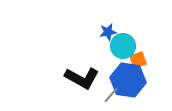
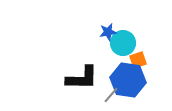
cyan circle: moved 3 px up
black L-shape: rotated 28 degrees counterclockwise
